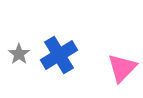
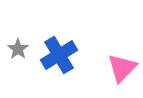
gray star: moved 1 px left, 5 px up
